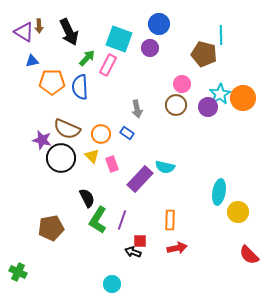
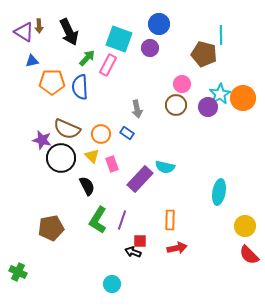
black semicircle at (87, 198): moved 12 px up
yellow circle at (238, 212): moved 7 px right, 14 px down
